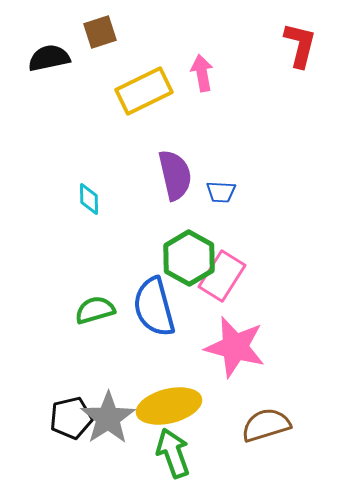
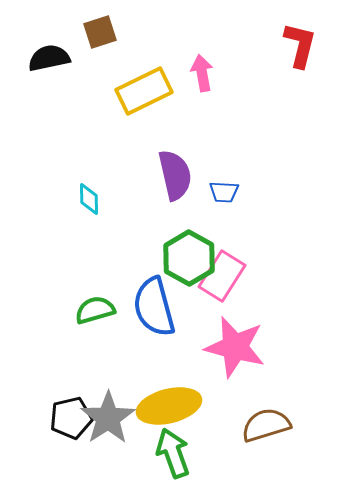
blue trapezoid: moved 3 px right
